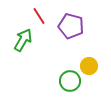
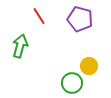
purple pentagon: moved 9 px right, 7 px up
green arrow: moved 3 px left, 6 px down; rotated 15 degrees counterclockwise
green circle: moved 2 px right, 2 px down
